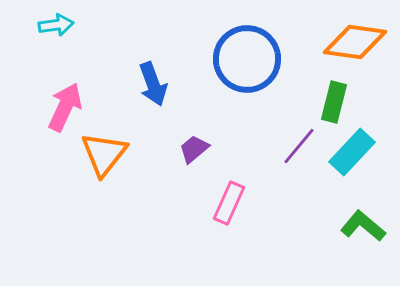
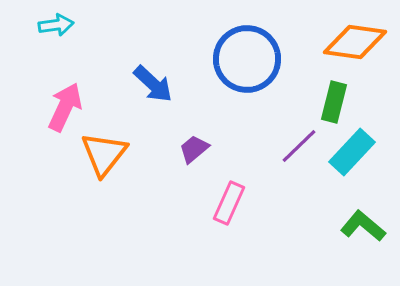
blue arrow: rotated 27 degrees counterclockwise
purple line: rotated 6 degrees clockwise
